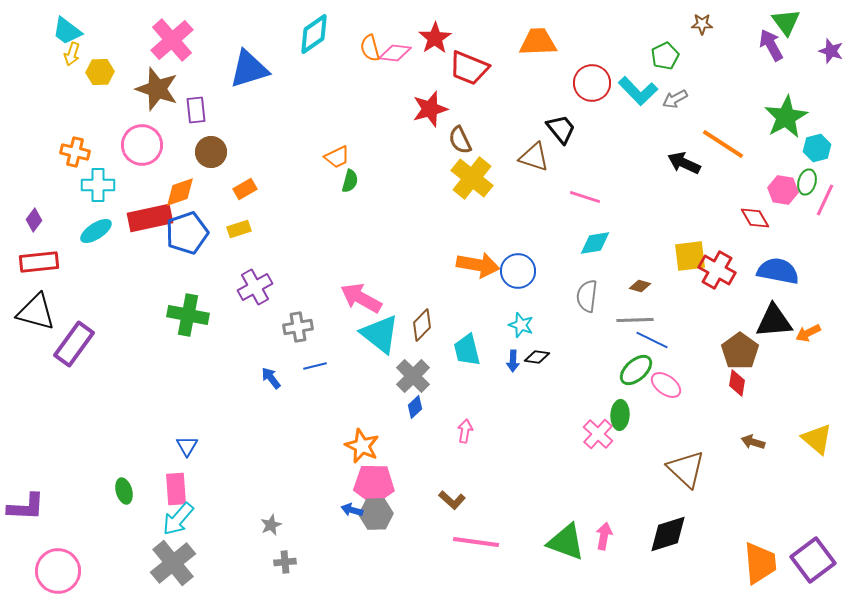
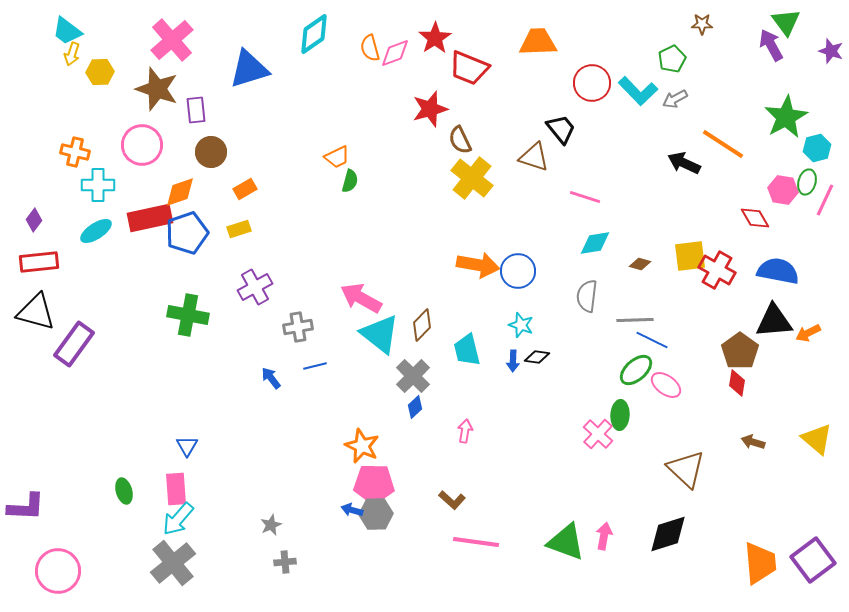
pink diamond at (395, 53): rotated 28 degrees counterclockwise
green pentagon at (665, 56): moved 7 px right, 3 px down
brown diamond at (640, 286): moved 22 px up
